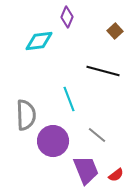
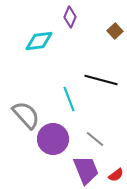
purple diamond: moved 3 px right
black line: moved 2 px left, 9 px down
gray semicircle: rotated 40 degrees counterclockwise
gray line: moved 2 px left, 4 px down
purple circle: moved 2 px up
